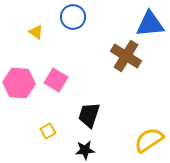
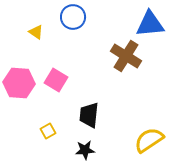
black trapezoid: rotated 12 degrees counterclockwise
